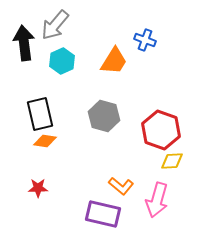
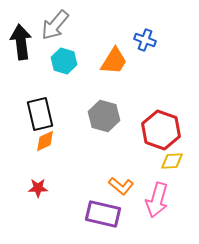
black arrow: moved 3 px left, 1 px up
cyan hexagon: moved 2 px right; rotated 20 degrees counterclockwise
orange diamond: rotated 35 degrees counterclockwise
